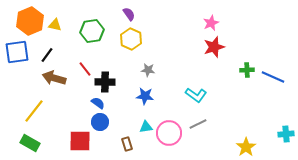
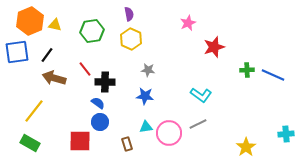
purple semicircle: rotated 24 degrees clockwise
pink star: moved 23 px left
blue line: moved 2 px up
cyan L-shape: moved 5 px right
